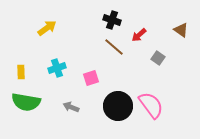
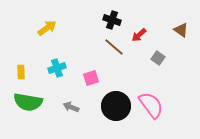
green semicircle: moved 2 px right
black circle: moved 2 px left
